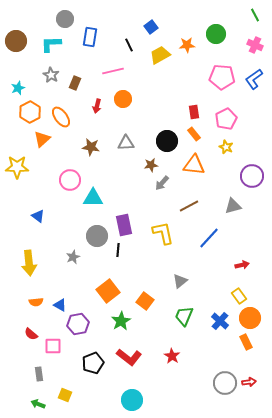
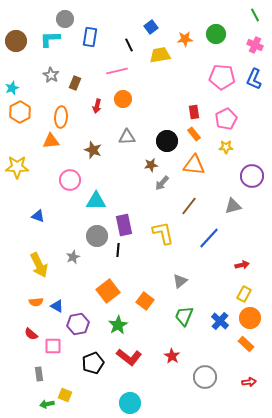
cyan L-shape at (51, 44): moved 1 px left, 5 px up
orange star at (187, 45): moved 2 px left, 6 px up
yellow trapezoid at (160, 55): rotated 20 degrees clockwise
pink line at (113, 71): moved 4 px right
blue L-shape at (254, 79): rotated 30 degrees counterclockwise
cyan star at (18, 88): moved 6 px left
orange hexagon at (30, 112): moved 10 px left
orange ellipse at (61, 117): rotated 40 degrees clockwise
orange triangle at (42, 139): moved 9 px right, 2 px down; rotated 36 degrees clockwise
gray triangle at (126, 143): moved 1 px right, 6 px up
brown star at (91, 147): moved 2 px right, 3 px down; rotated 12 degrees clockwise
yellow star at (226, 147): rotated 24 degrees counterclockwise
cyan triangle at (93, 198): moved 3 px right, 3 px down
brown line at (189, 206): rotated 24 degrees counterclockwise
blue triangle at (38, 216): rotated 16 degrees counterclockwise
yellow arrow at (29, 263): moved 10 px right, 2 px down; rotated 20 degrees counterclockwise
yellow rectangle at (239, 296): moved 5 px right, 2 px up; rotated 63 degrees clockwise
blue triangle at (60, 305): moved 3 px left, 1 px down
green star at (121, 321): moved 3 px left, 4 px down
orange rectangle at (246, 342): moved 2 px down; rotated 21 degrees counterclockwise
gray circle at (225, 383): moved 20 px left, 6 px up
cyan circle at (132, 400): moved 2 px left, 3 px down
green arrow at (38, 404): moved 9 px right; rotated 32 degrees counterclockwise
